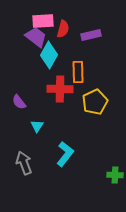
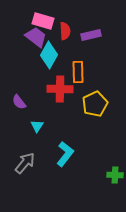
pink rectangle: rotated 20 degrees clockwise
red semicircle: moved 2 px right, 2 px down; rotated 18 degrees counterclockwise
yellow pentagon: moved 2 px down
gray arrow: moved 1 px right; rotated 60 degrees clockwise
